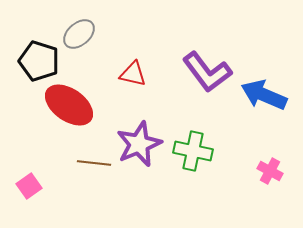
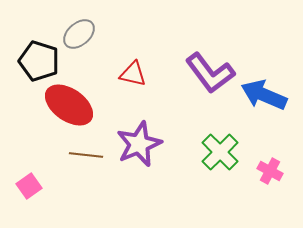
purple L-shape: moved 3 px right, 1 px down
green cross: moved 27 px right, 1 px down; rotated 33 degrees clockwise
brown line: moved 8 px left, 8 px up
